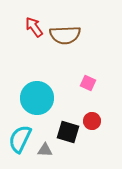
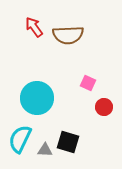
brown semicircle: moved 3 px right
red circle: moved 12 px right, 14 px up
black square: moved 10 px down
